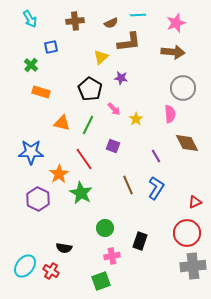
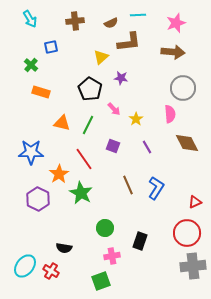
purple line: moved 9 px left, 9 px up
